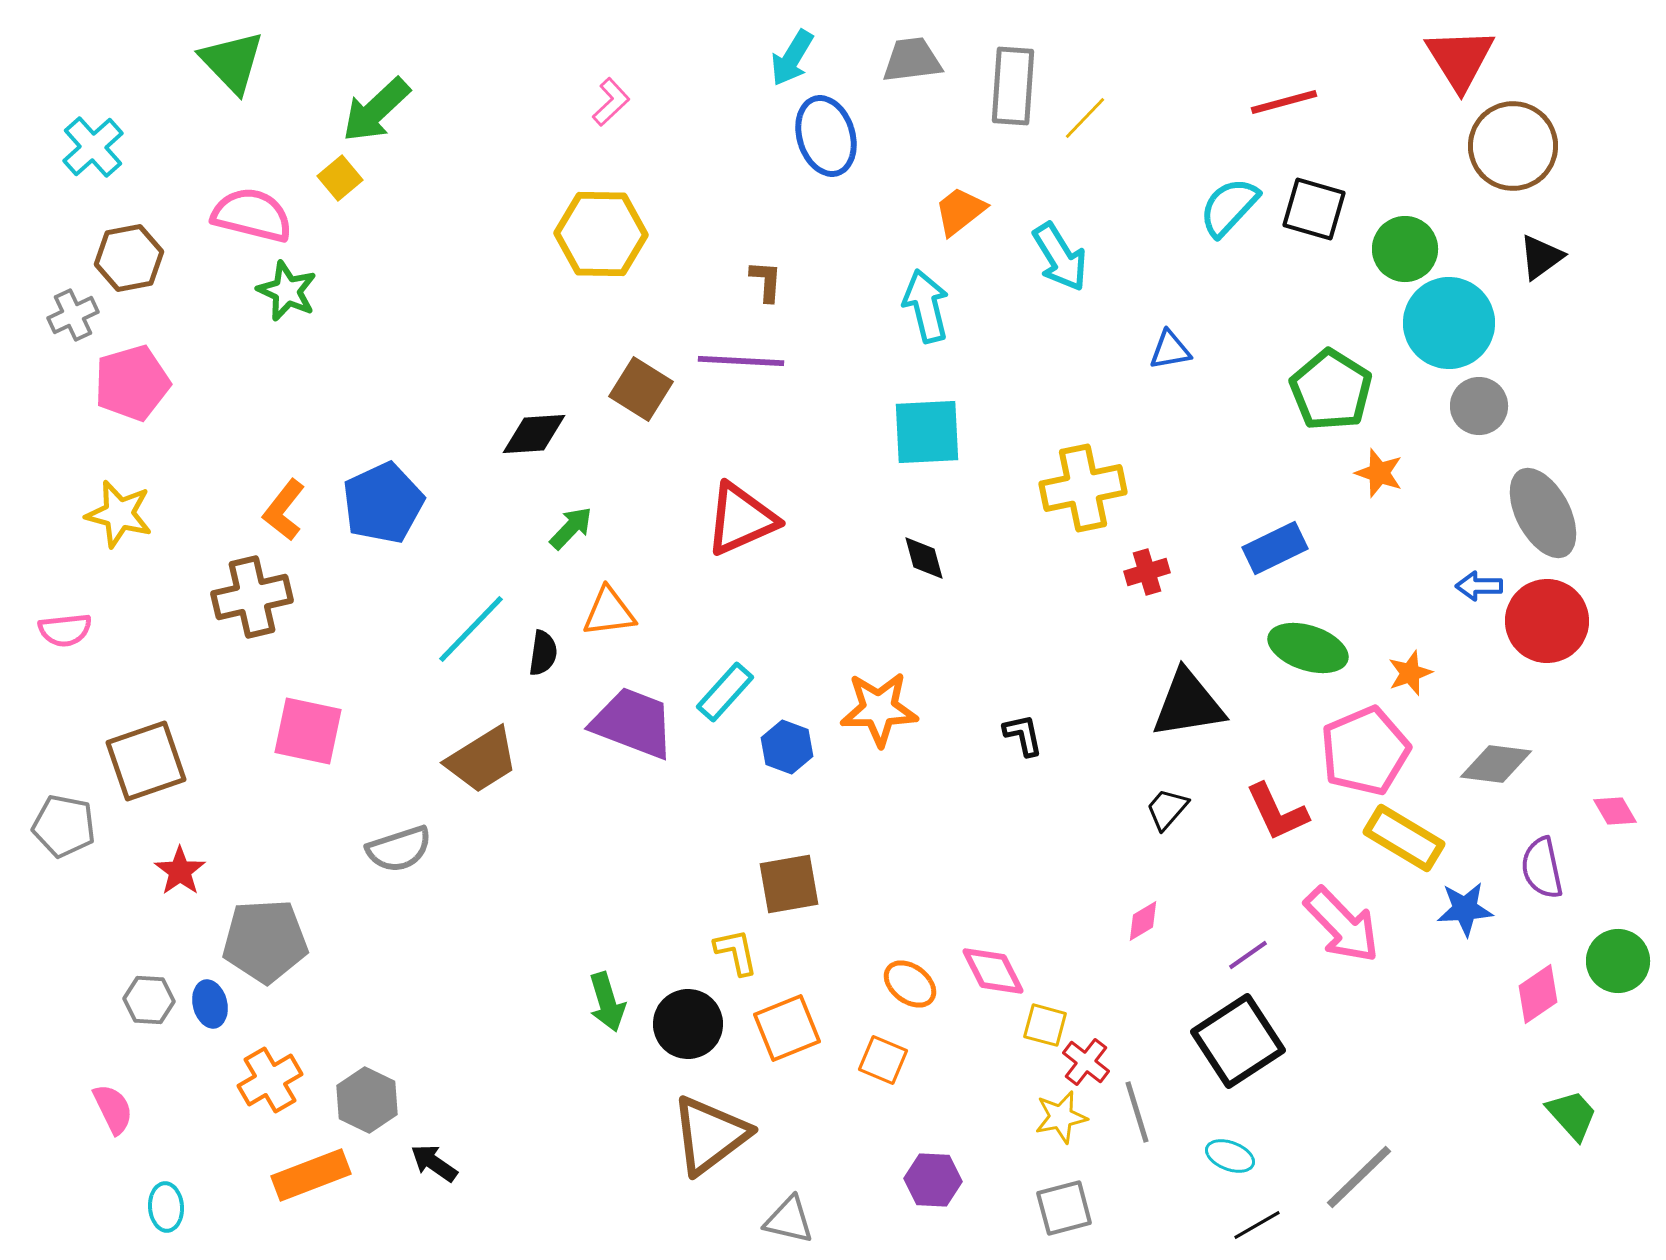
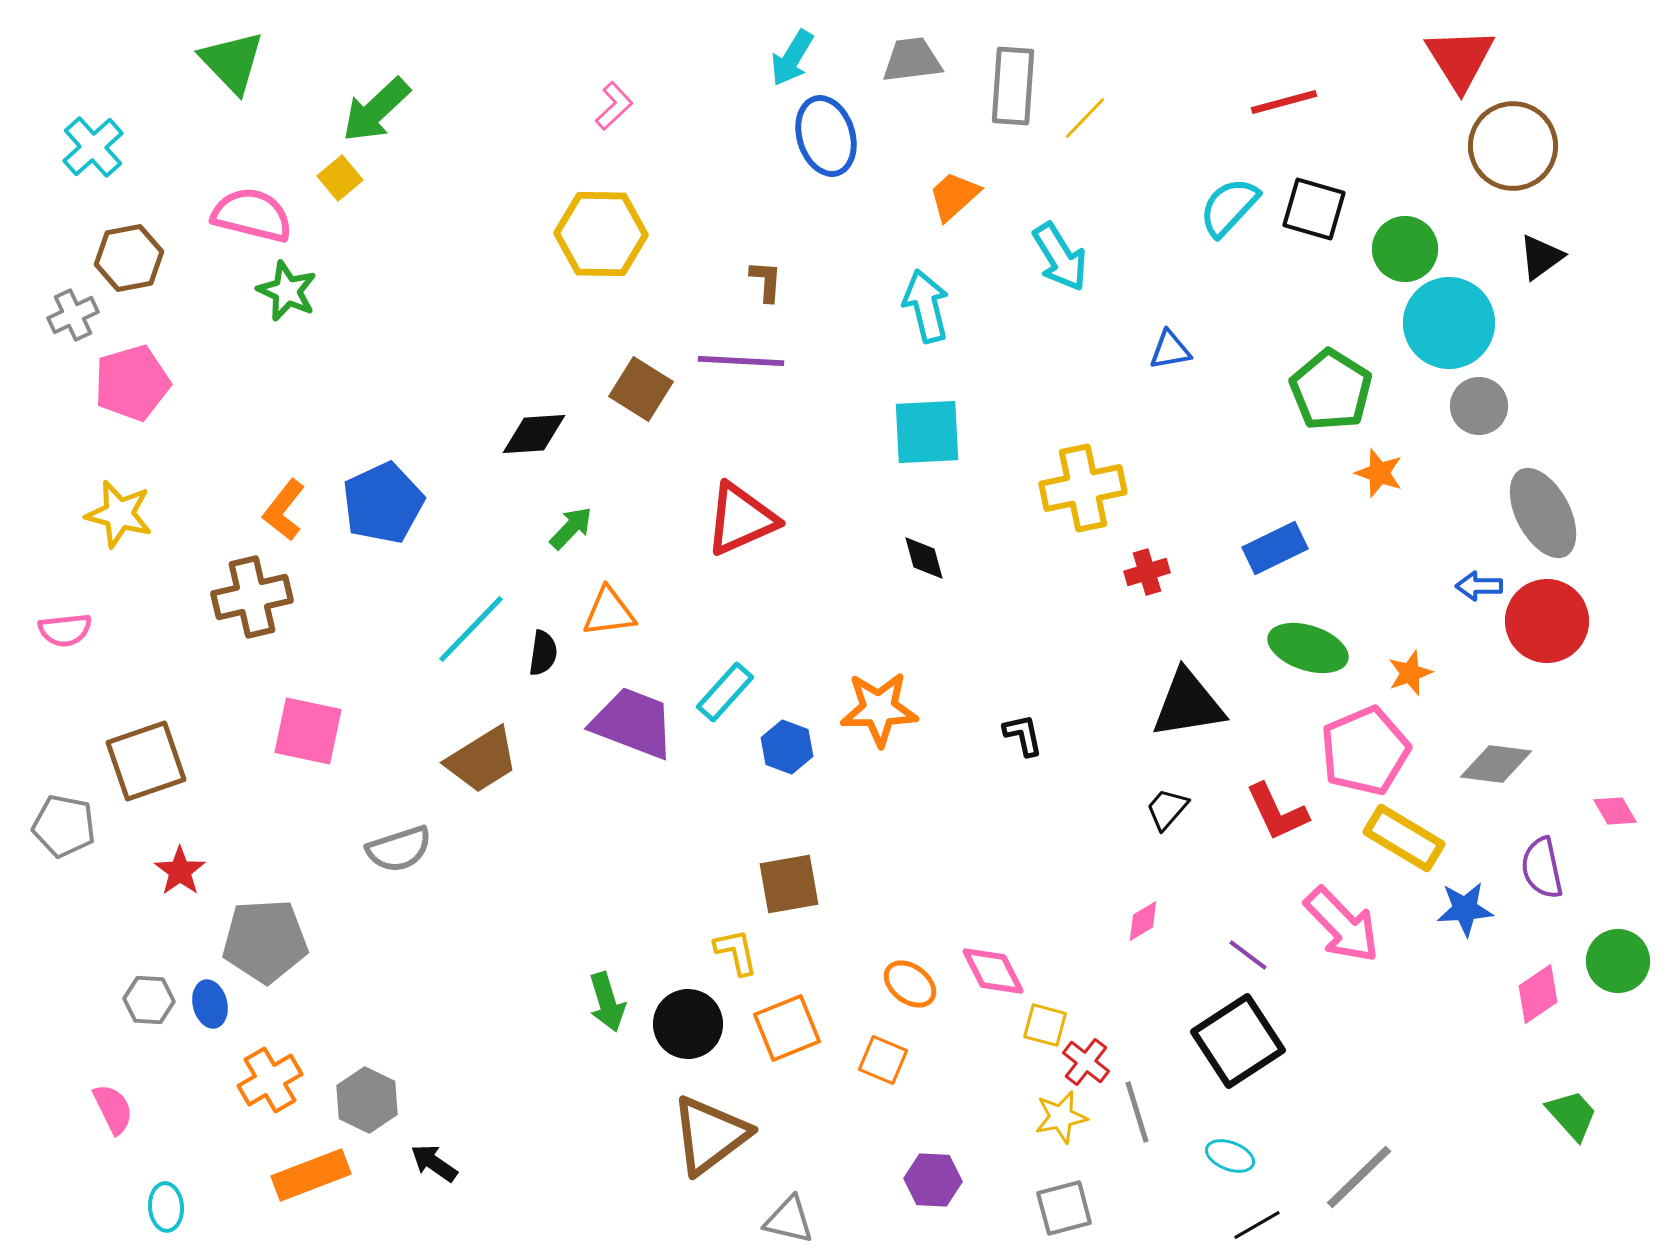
pink L-shape at (611, 102): moved 3 px right, 4 px down
orange trapezoid at (960, 211): moved 6 px left, 15 px up; rotated 4 degrees counterclockwise
purple line at (1248, 955): rotated 72 degrees clockwise
